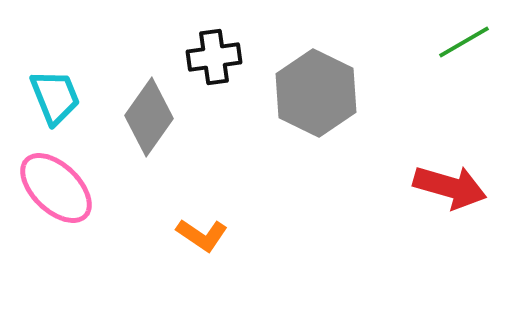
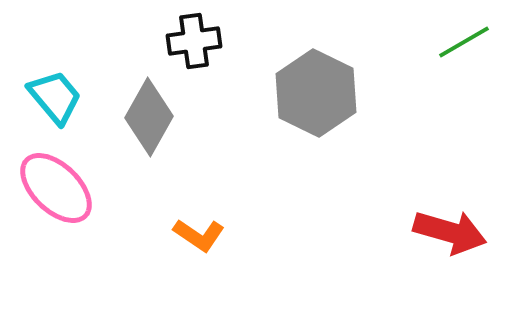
black cross: moved 20 px left, 16 px up
cyan trapezoid: rotated 18 degrees counterclockwise
gray diamond: rotated 6 degrees counterclockwise
red arrow: moved 45 px down
orange L-shape: moved 3 px left
